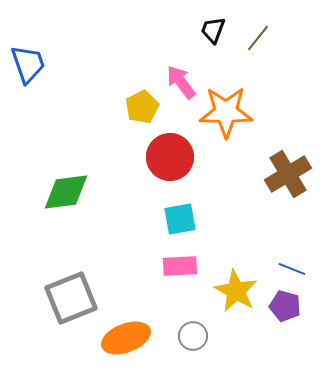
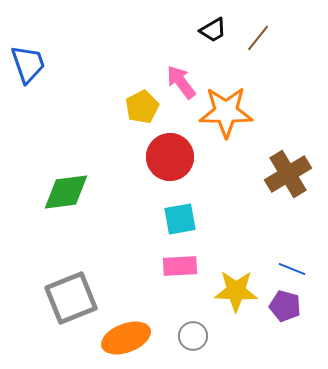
black trapezoid: rotated 140 degrees counterclockwise
yellow star: rotated 27 degrees counterclockwise
